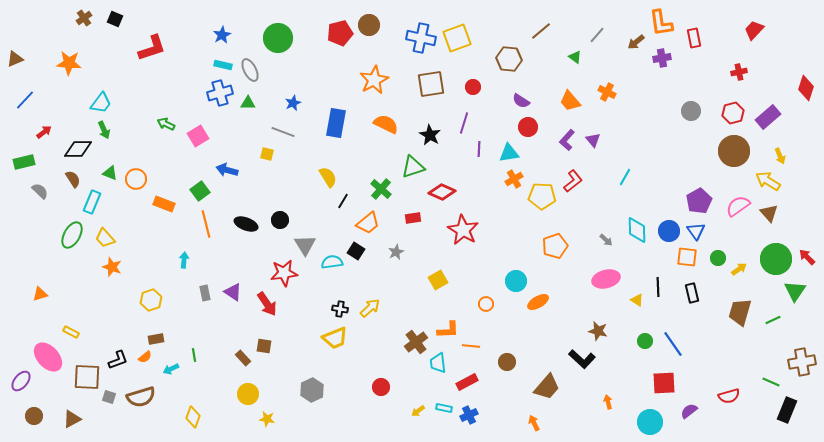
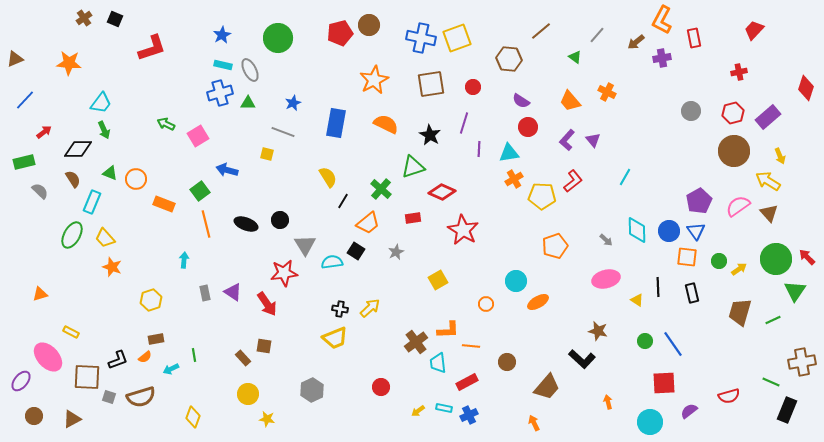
orange L-shape at (661, 23): moved 1 px right, 3 px up; rotated 36 degrees clockwise
green circle at (718, 258): moved 1 px right, 3 px down
